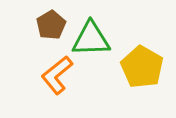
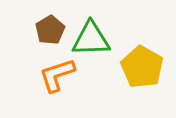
brown pentagon: moved 1 px left, 5 px down
orange L-shape: rotated 21 degrees clockwise
